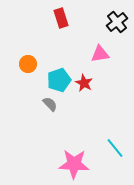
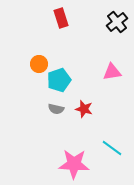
pink triangle: moved 12 px right, 18 px down
orange circle: moved 11 px right
red star: moved 26 px down; rotated 12 degrees counterclockwise
gray semicircle: moved 6 px right, 5 px down; rotated 147 degrees clockwise
cyan line: moved 3 px left; rotated 15 degrees counterclockwise
